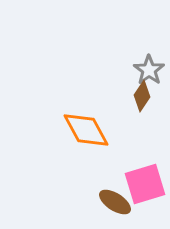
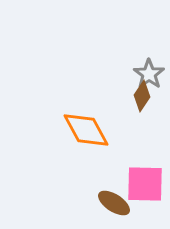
gray star: moved 4 px down
pink square: rotated 18 degrees clockwise
brown ellipse: moved 1 px left, 1 px down
